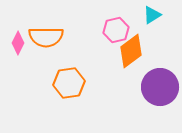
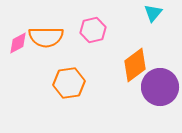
cyan triangle: moved 1 px right, 2 px up; rotated 18 degrees counterclockwise
pink hexagon: moved 23 px left
pink diamond: rotated 35 degrees clockwise
orange diamond: moved 4 px right, 14 px down
